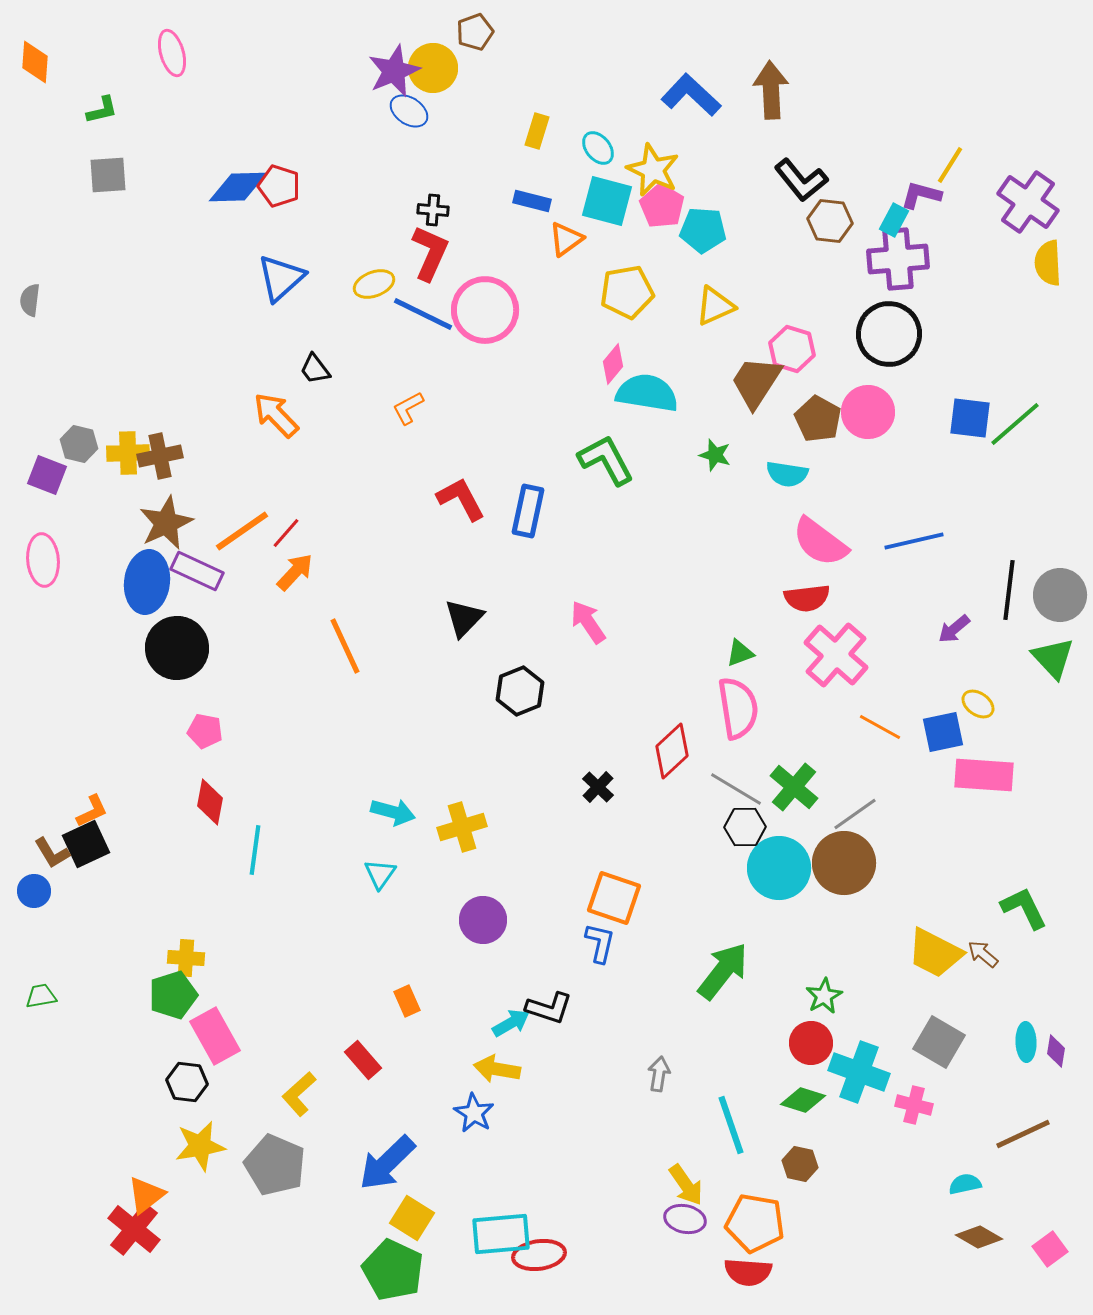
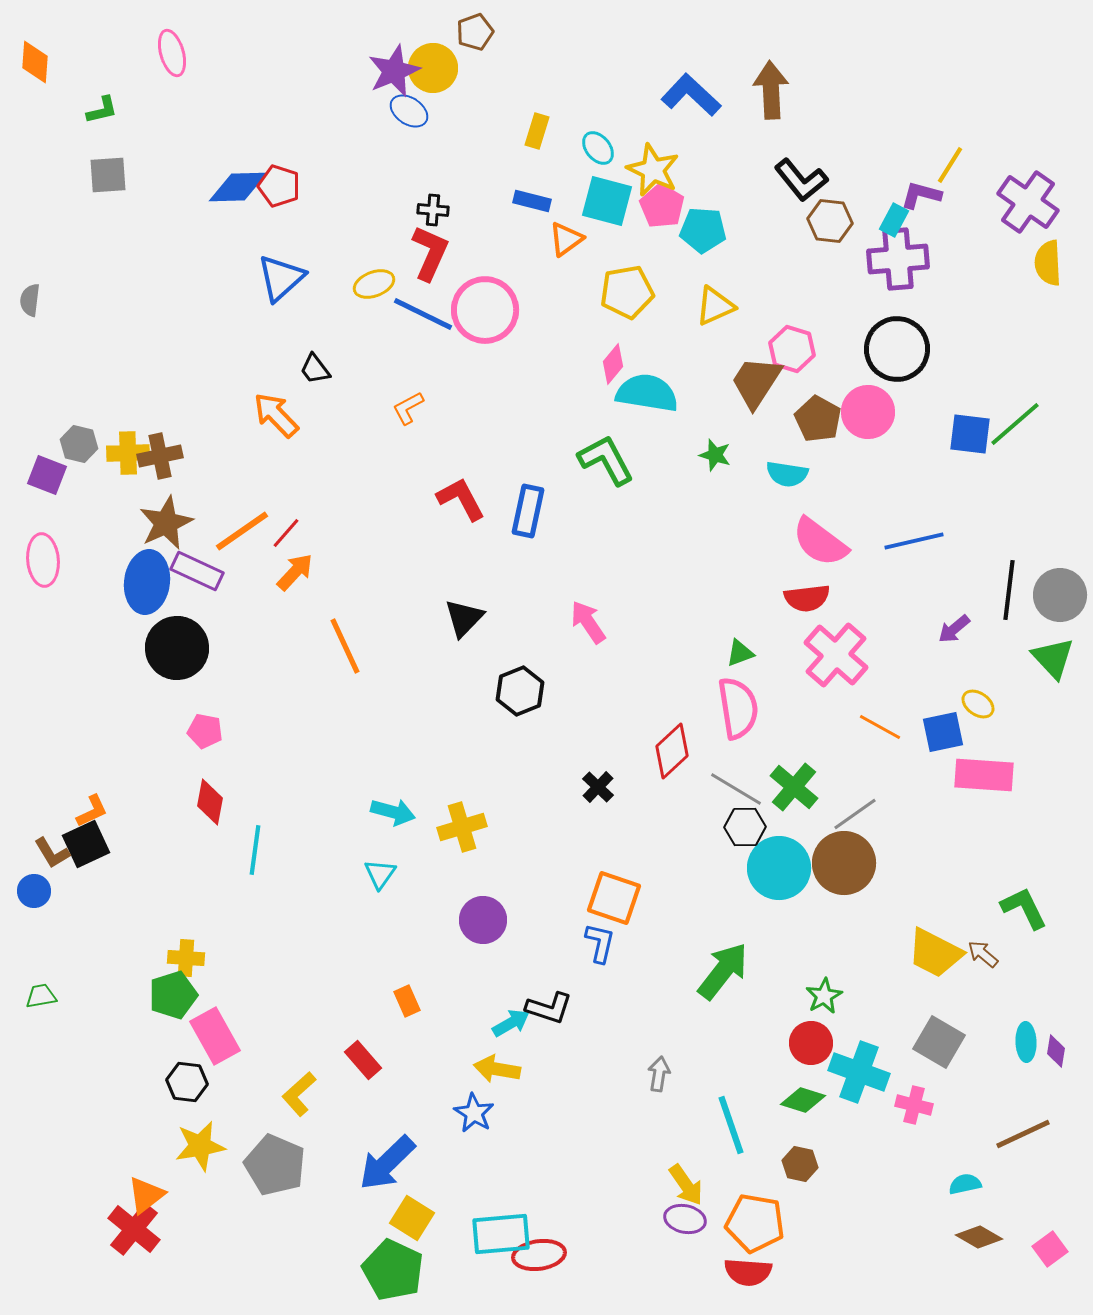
black circle at (889, 334): moved 8 px right, 15 px down
blue square at (970, 418): moved 16 px down
